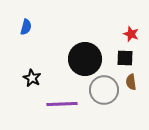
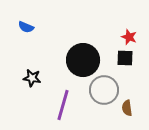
blue semicircle: rotated 98 degrees clockwise
red star: moved 2 px left, 3 px down
black circle: moved 2 px left, 1 px down
black star: rotated 18 degrees counterclockwise
brown semicircle: moved 4 px left, 26 px down
purple line: moved 1 px right, 1 px down; rotated 72 degrees counterclockwise
